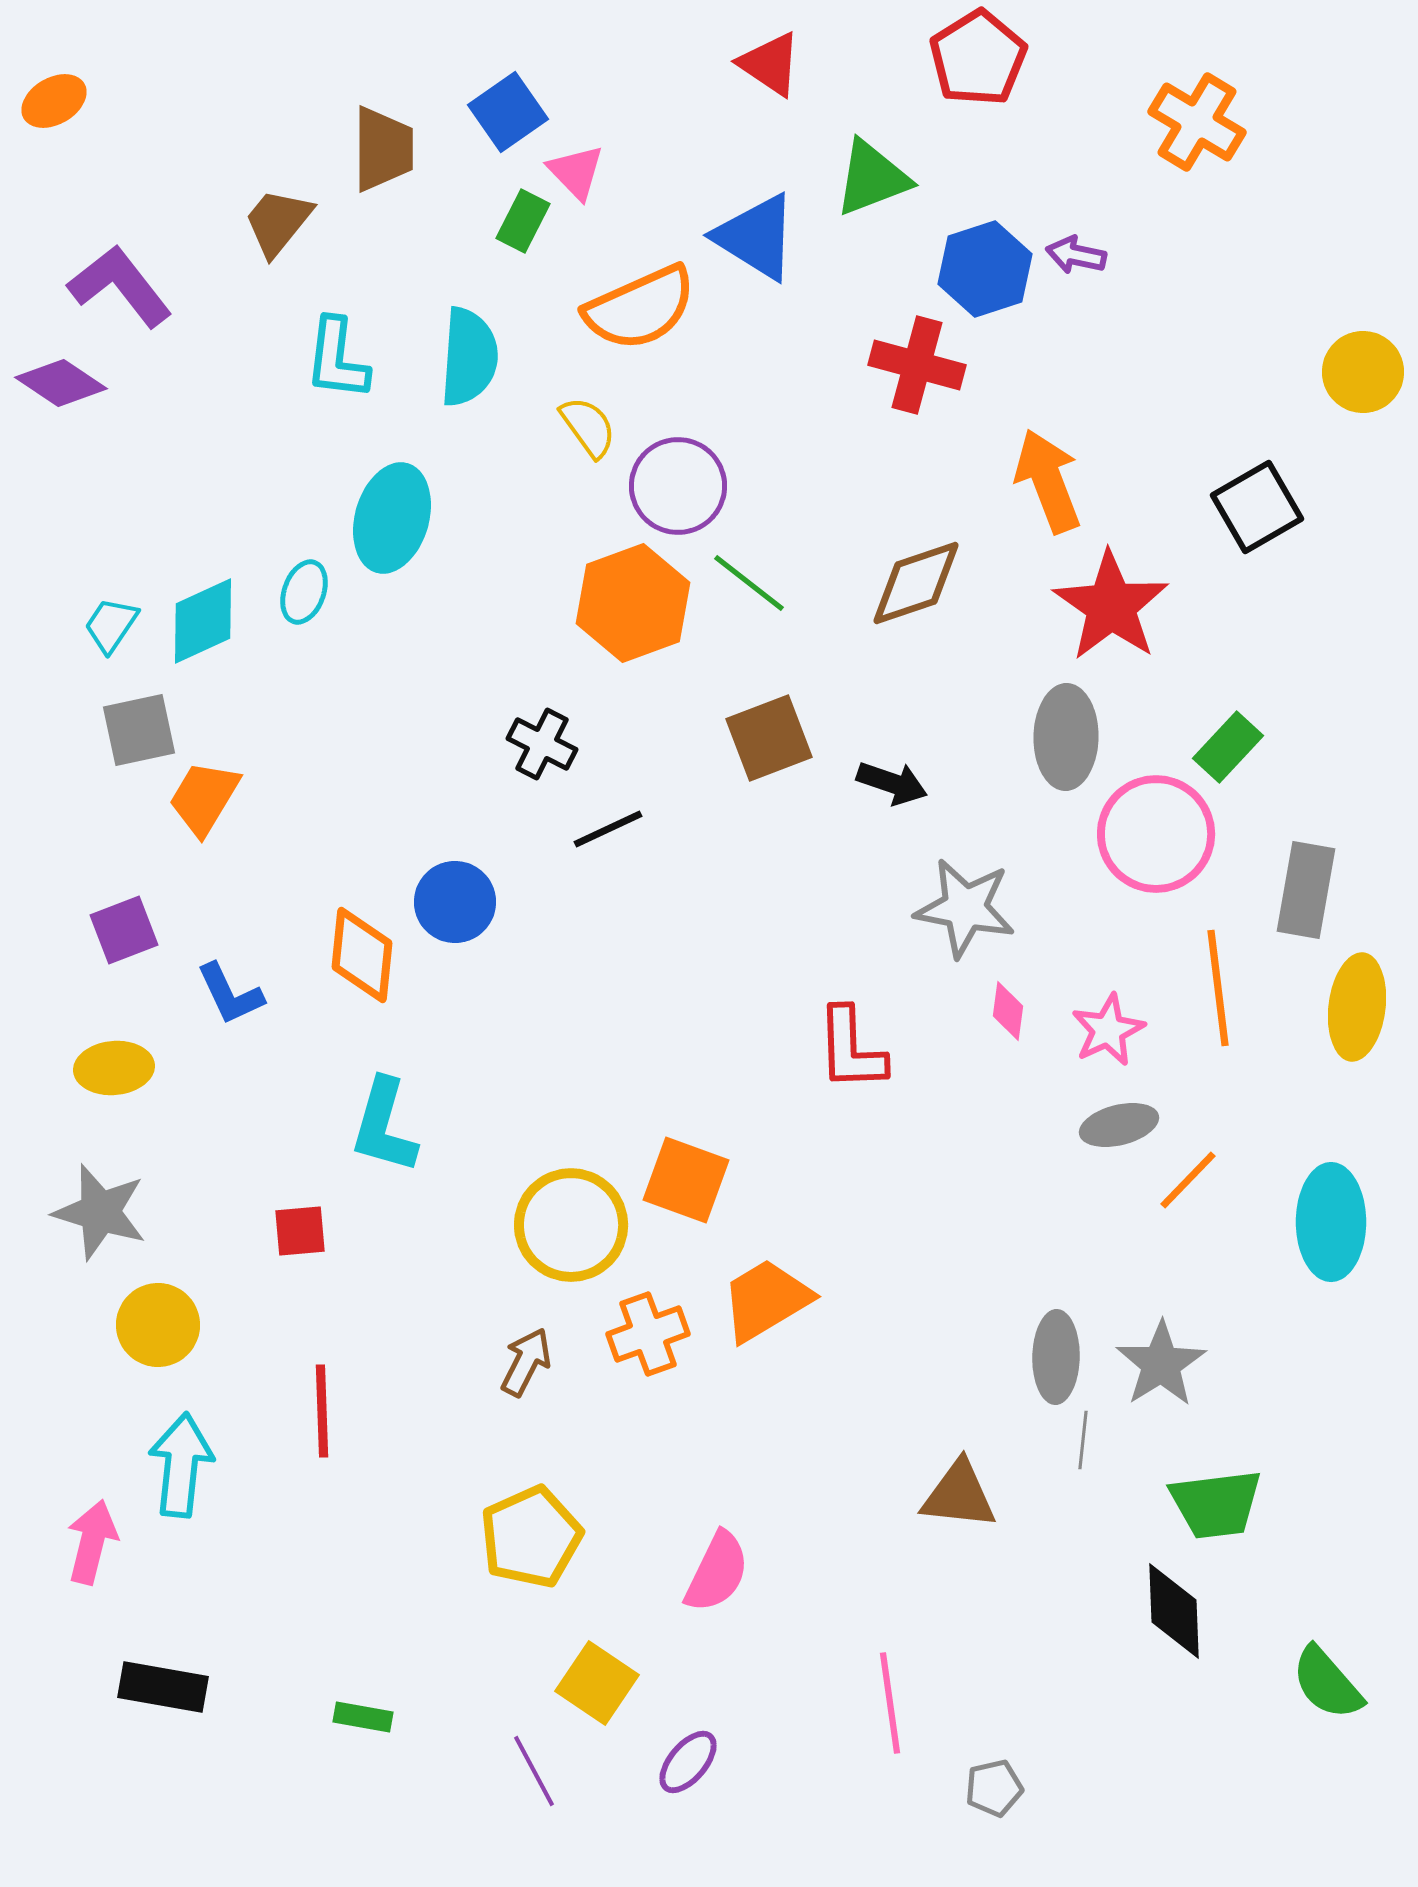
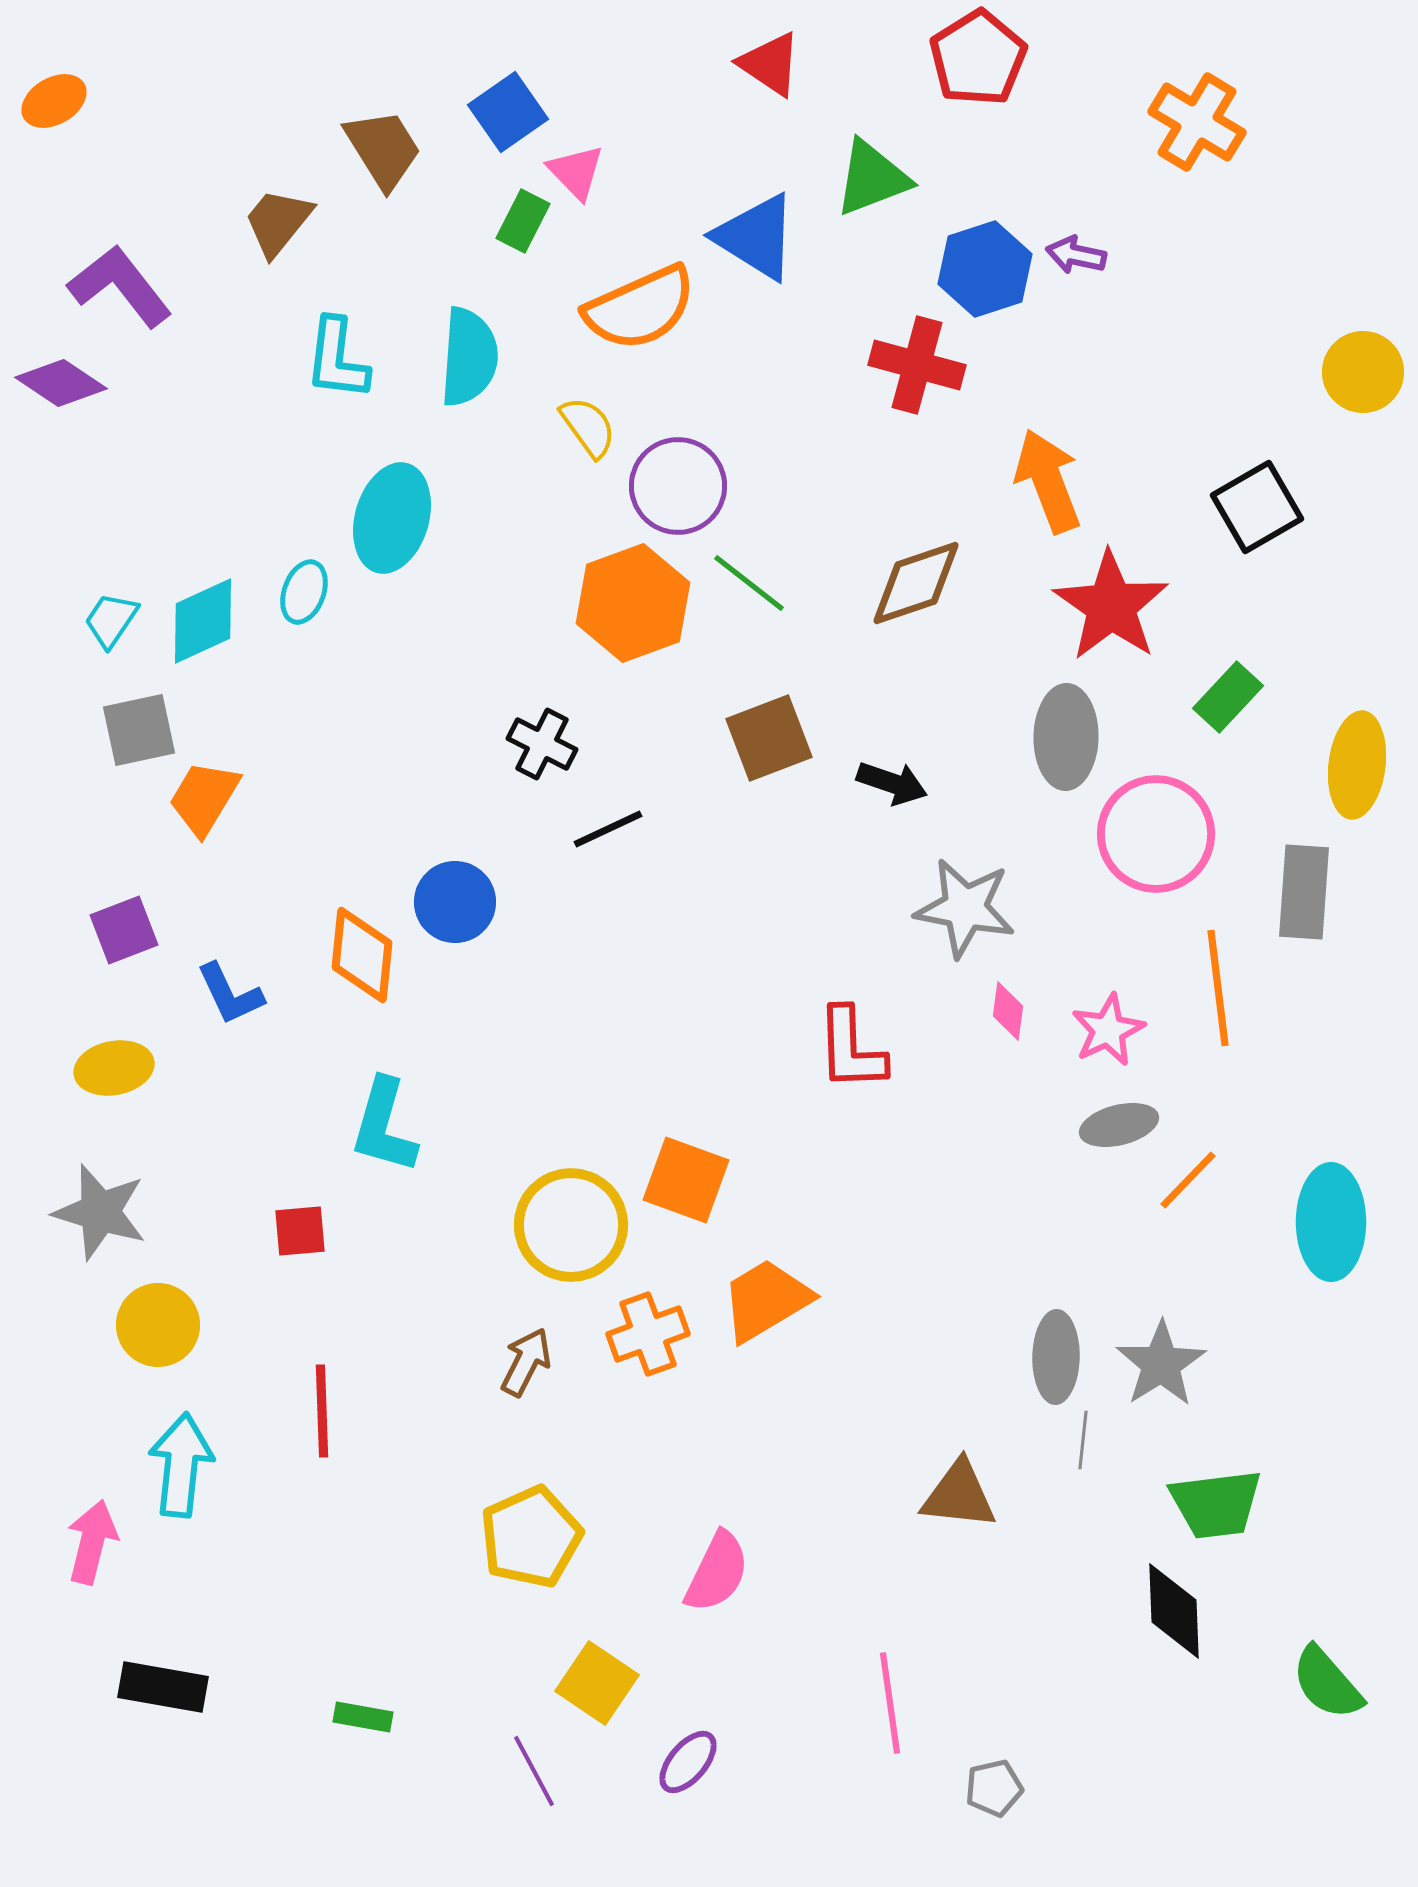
brown trapezoid at (383, 149): rotated 32 degrees counterclockwise
cyan trapezoid at (111, 625): moved 5 px up
green rectangle at (1228, 747): moved 50 px up
gray rectangle at (1306, 890): moved 2 px left, 2 px down; rotated 6 degrees counterclockwise
yellow ellipse at (1357, 1007): moved 242 px up
yellow ellipse at (114, 1068): rotated 6 degrees counterclockwise
